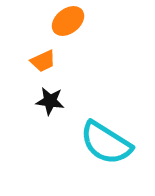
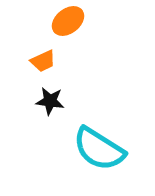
cyan semicircle: moved 7 px left, 6 px down
